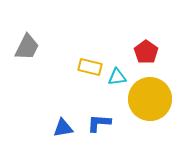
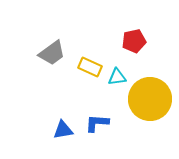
gray trapezoid: moved 25 px right, 6 px down; rotated 28 degrees clockwise
red pentagon: moved 12 px left, 11 px up; rotated 25 degrees clockwise
yellow rectangle: rotated 10 degrees clockwise
blue L-shape: moved 2 px left
blue triangle: moved 2 px down
